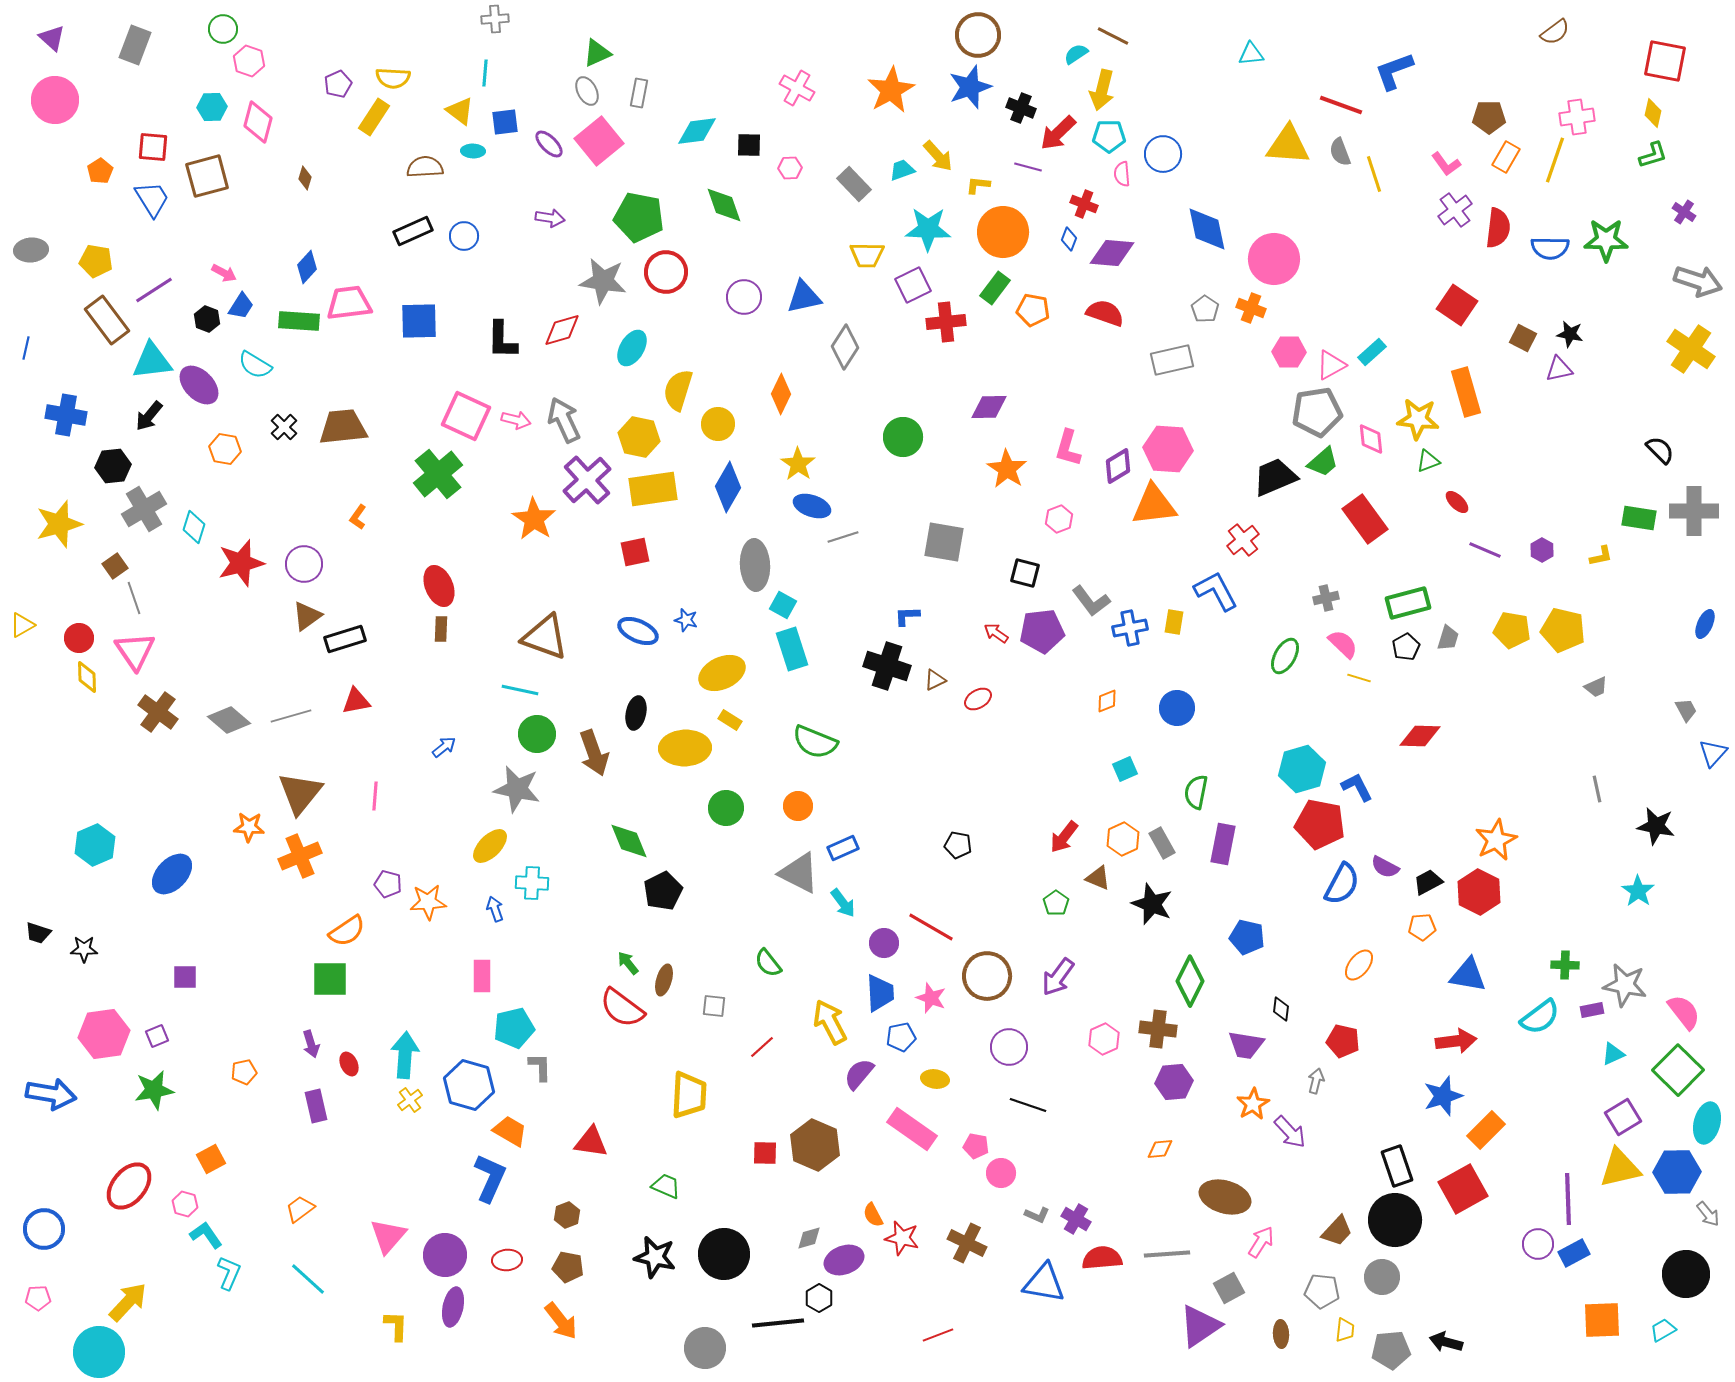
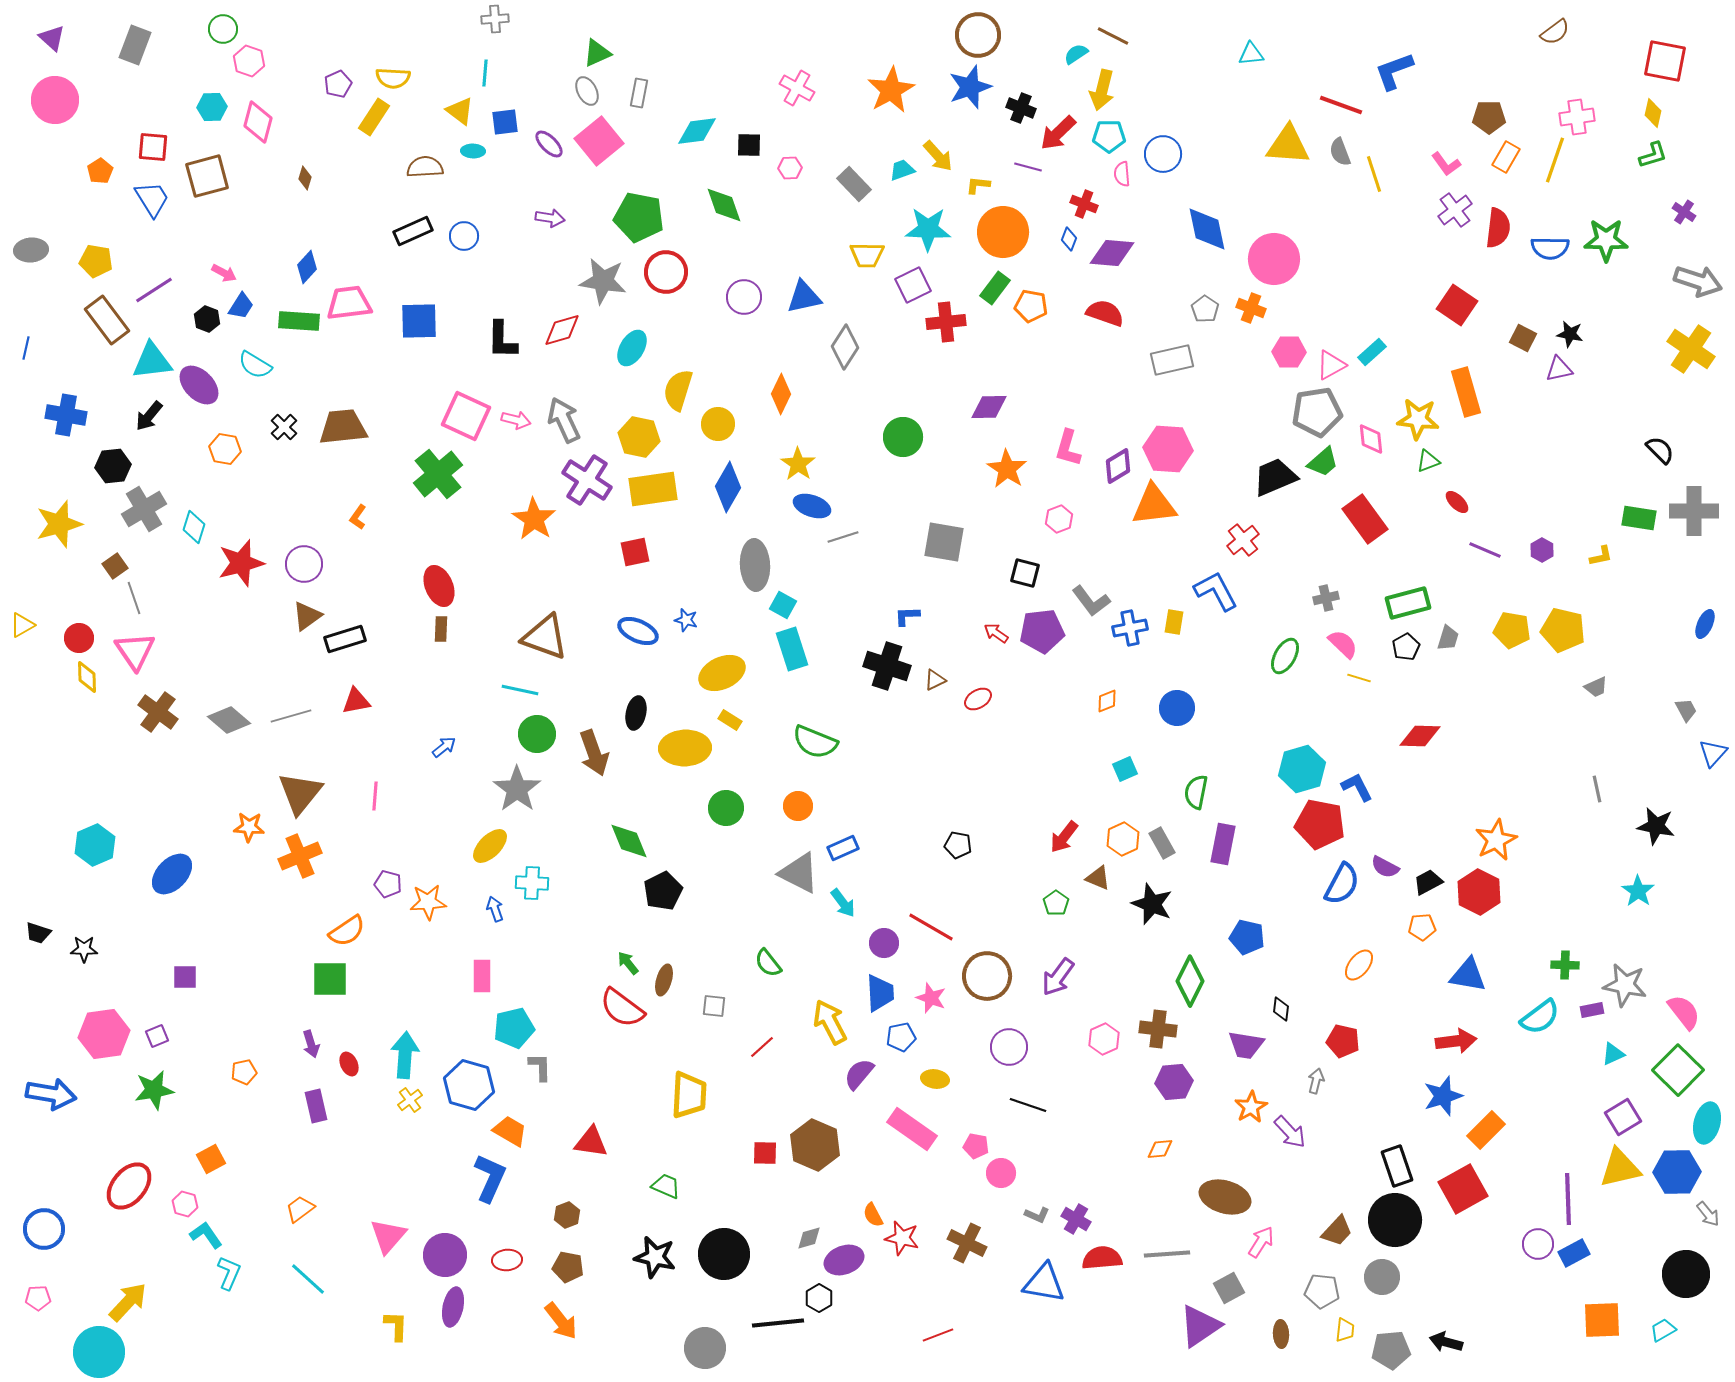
orange pentagon at (1033, 310): moved 2 px left, 4 px up
purple cross at (587, 480): rotated 15 degrees counterclockwise
gray star at (517, 789): rotated 24 degrees clockwise
orange star at (1253, 1104): moved 2 px left, 3 px down
